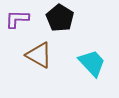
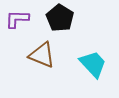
brown triangle: moved 3 px right; rotated 8 degrees counterclockwise
cyan trapezoid: moved 1 px right, 1 px down
